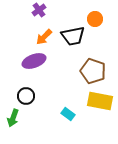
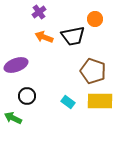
purple cross: moved 2 px down
orange arrow: rotated 66 degrees clockwise
purple ellipse: moved 18 px left, 4 px down
black circle: moved 1 px right
yellow rectangle: rotated 10 degrees counterclockwise
cyan rectangle: moved 12 px up
green arrow: rotated 96 degrees clockwise
